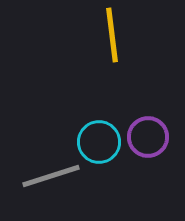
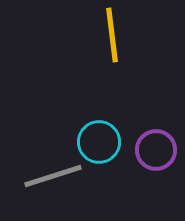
purple circle: moved 8 px right, 13 px down
gray line: moved 2 px right
